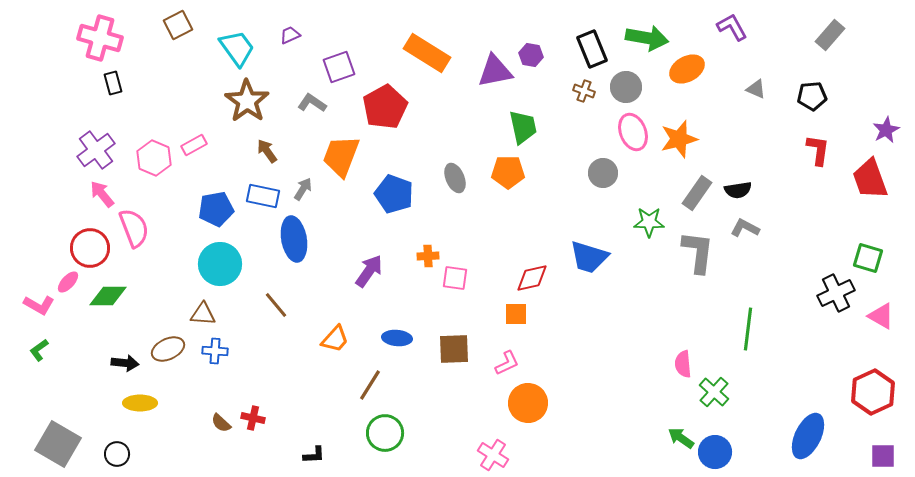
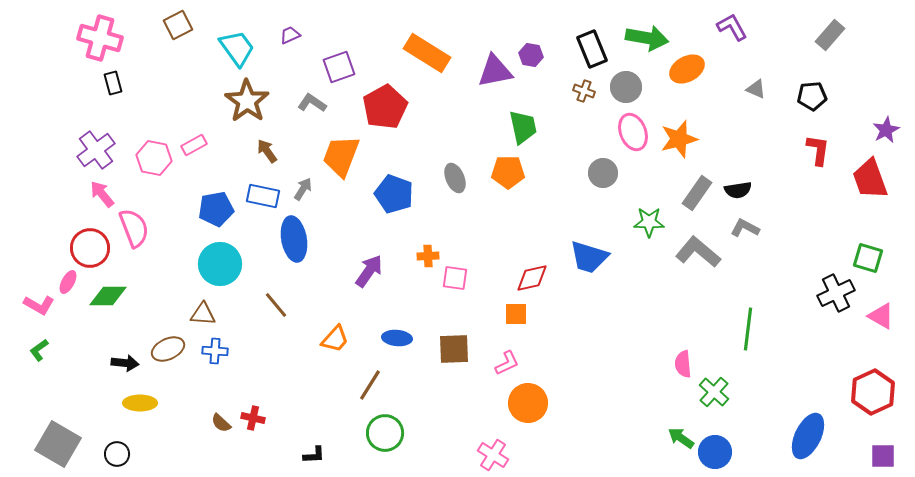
pink hexagon at (154, 158): rotated 12 degrees counterclockwise
gray L-shape at (698, 252): rotated 57 degrees counterclockwise
pink ellipse at (68, 282): rotated 15 degrees counterclockwise
